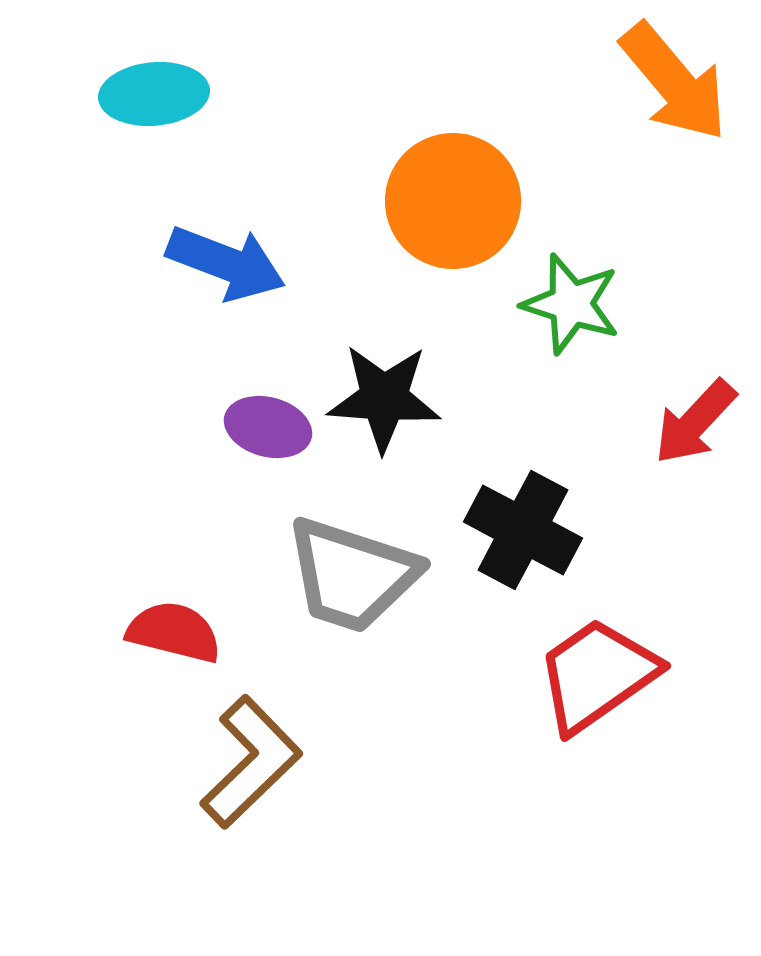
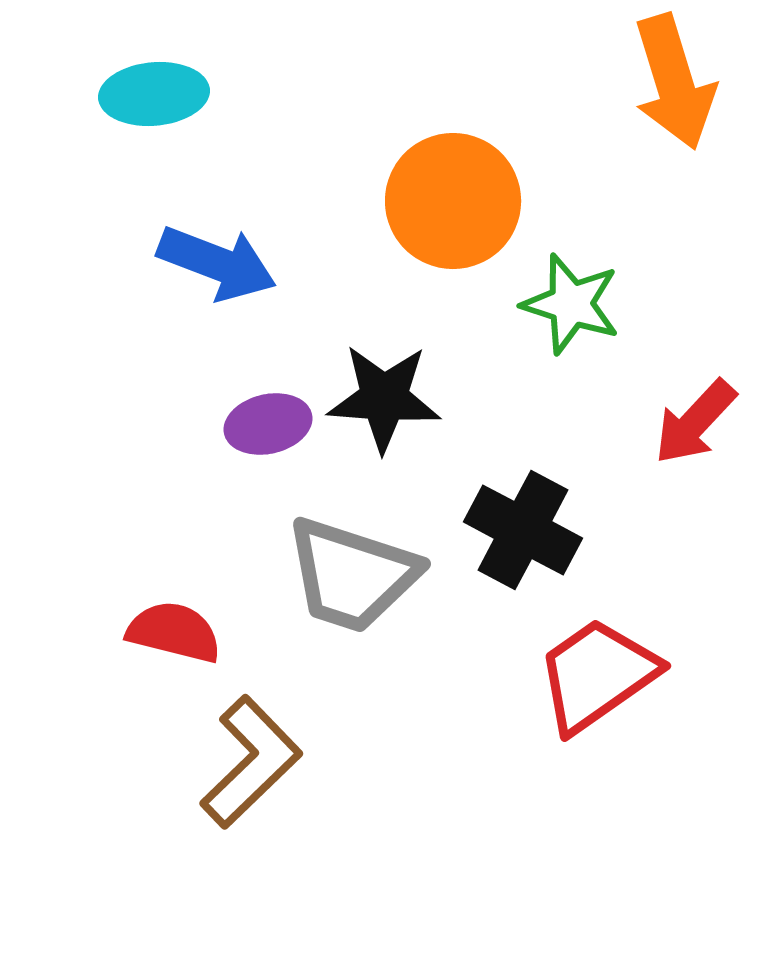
orange arrow: rotated 23 degrees clockwise
blue arrow: moved 9 px left
purple ellipse: moved 3 px up; rotated 28 degrees counterclockwise
